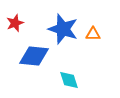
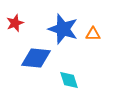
blue diamond: moved 2 px right, 2 px down
